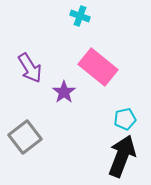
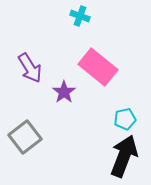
black arrow: moved 2 px right
